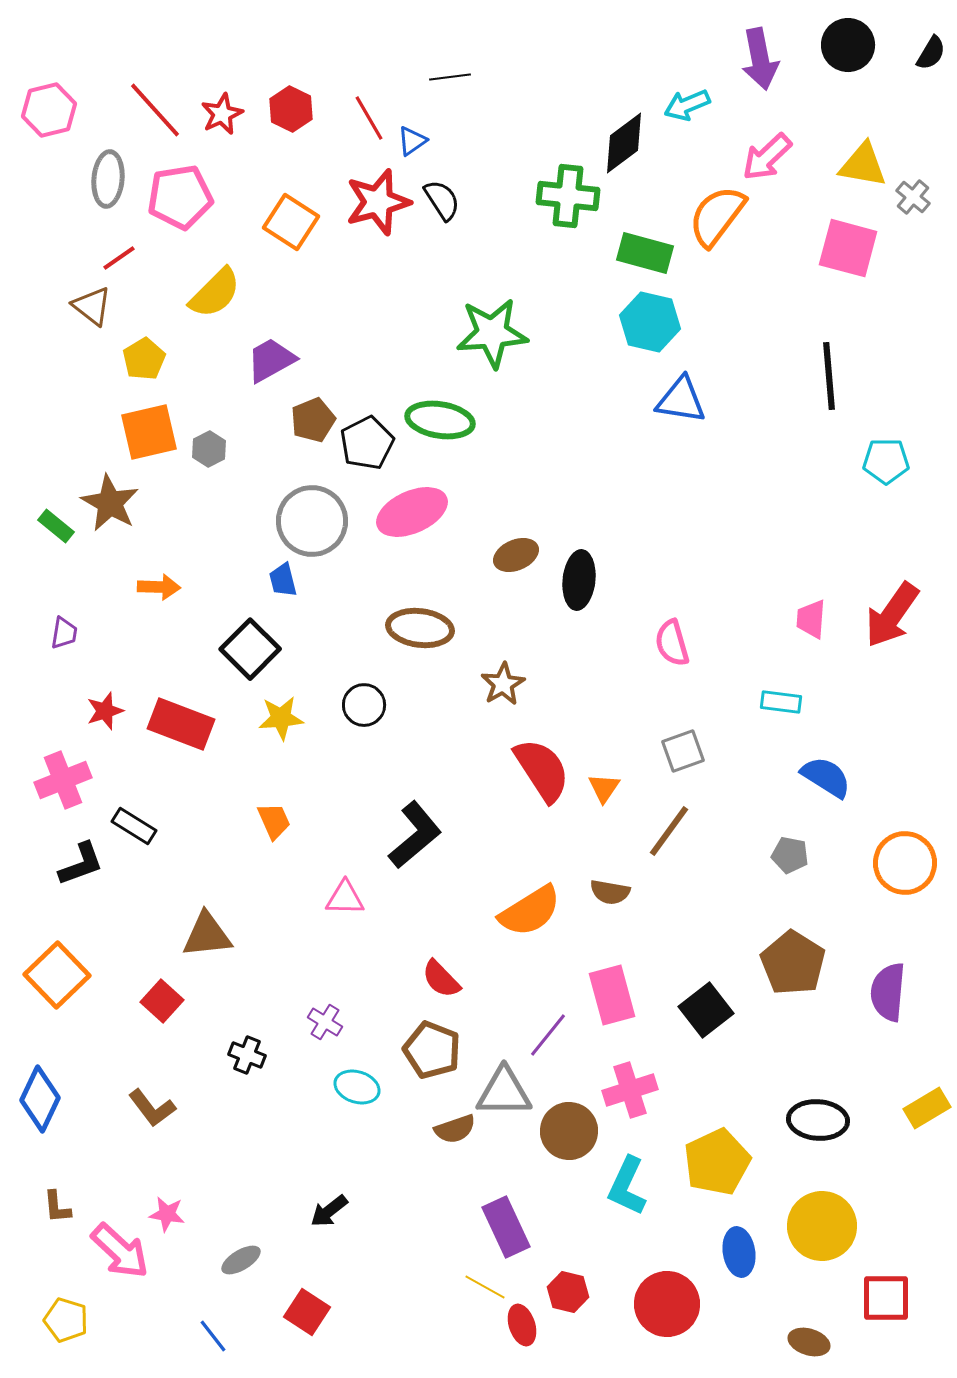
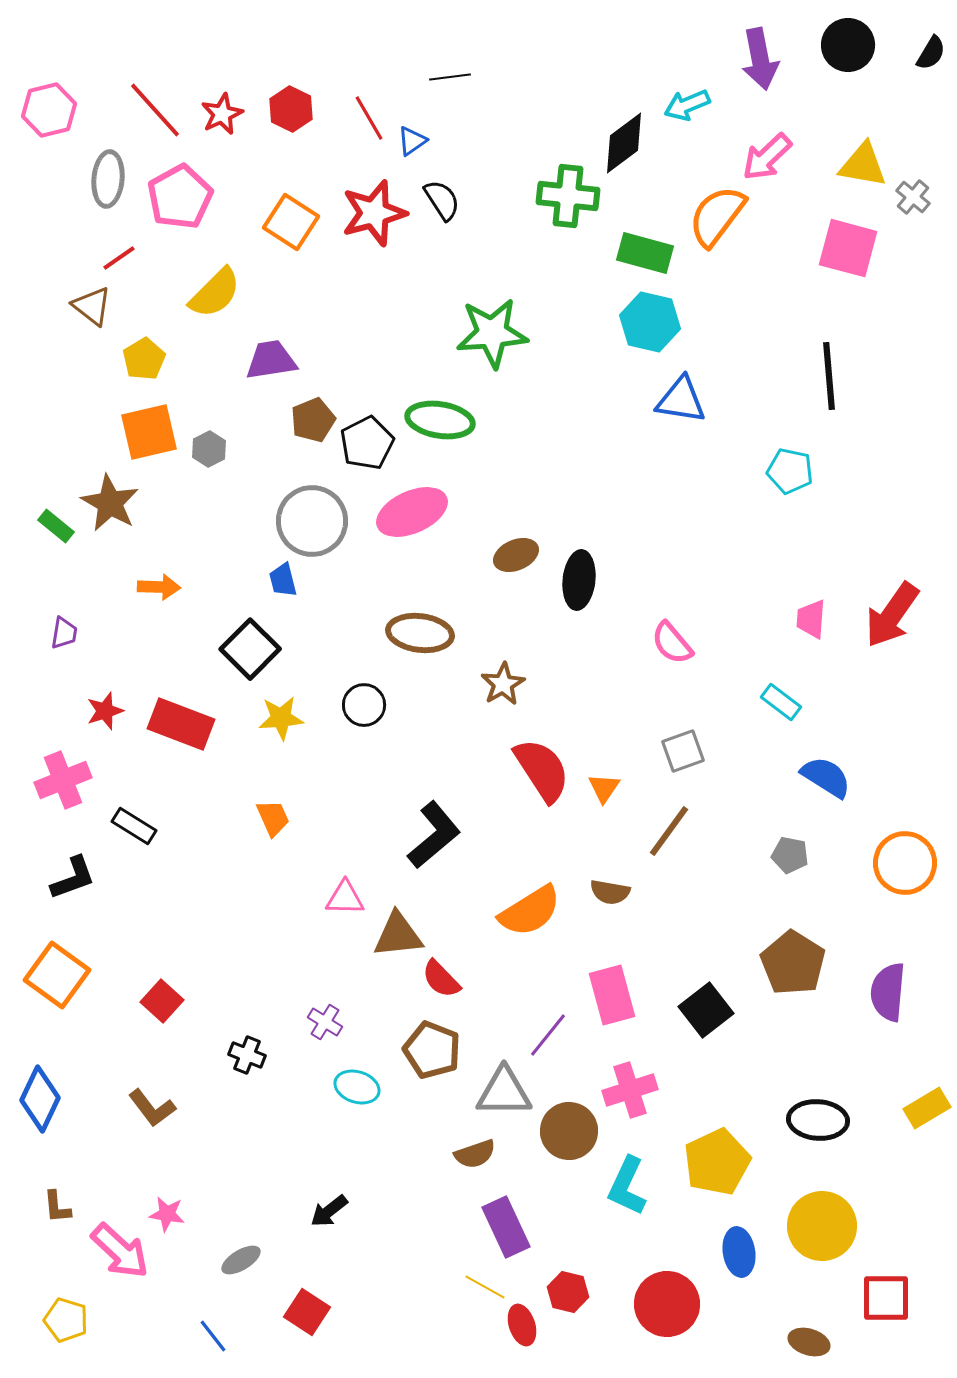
pink pentagon at (180, 197): rotated 20 degrees counterclockwise
red star at (378, 202): moved 4 px left, 11 px down
purple trapezoid at (271, 360): rotated 20 degrees clockwise
cyan pentagon at (886, 461): moved 96 px left, 10 px down; rotated 12 degrees clockwise
brown ellipse at (420, 628): moved 5 px down
pink semicircle at (672, 643): rotated 24 degrees counterclockwise
cyan rectangle at (781, 702): rotated 30 degrees clockwise
orange trapezoid at (274, 821): moved 1 px left, 3 px up
black L-shape at (415, 835): moved 19 px right
black L-shape at (81, 864): moved 8 px left, 14 px down
brown triangle at (207, 935): moved 191 px right
orange square at (57, 975): rotated 10 degrees counterclockwise
brown semicircle at (455, 1129): moved 20 px right, 25 px down
